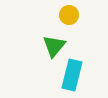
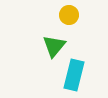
cyan rectangle: moved 2 px right
